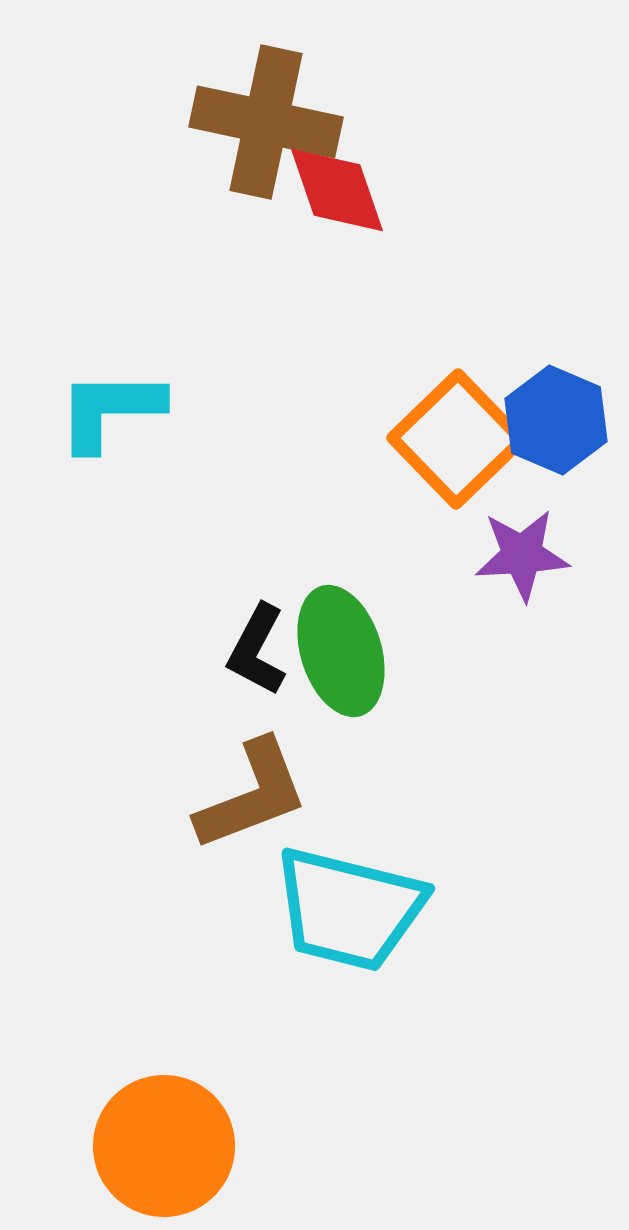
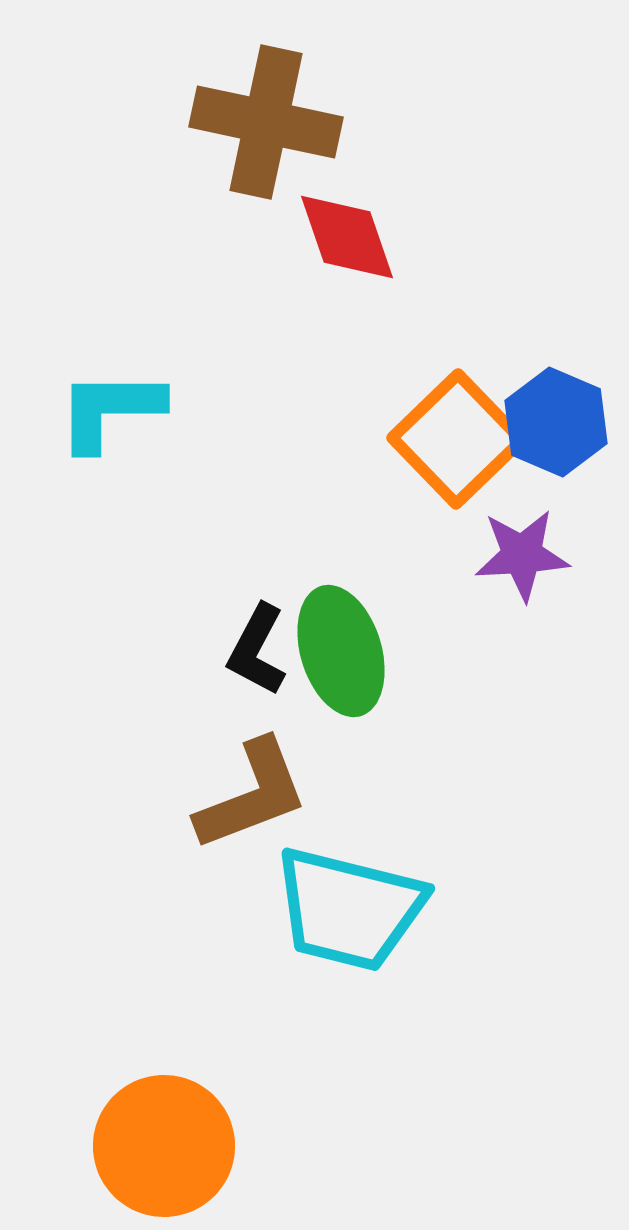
red diamond: moved 10 px right, 47 px down
blue hexagon: moved 2 px down
